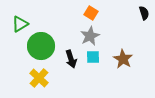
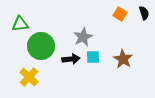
orange square: moved 29 px right, 1 px down
green triangle: rotated 24 degrees clockwise
gray star: moved 7 px left, 1 px down
black arrow: rotated 78 degrees counterclockwise
yellow cross: moved 10 px left, 1 px up
